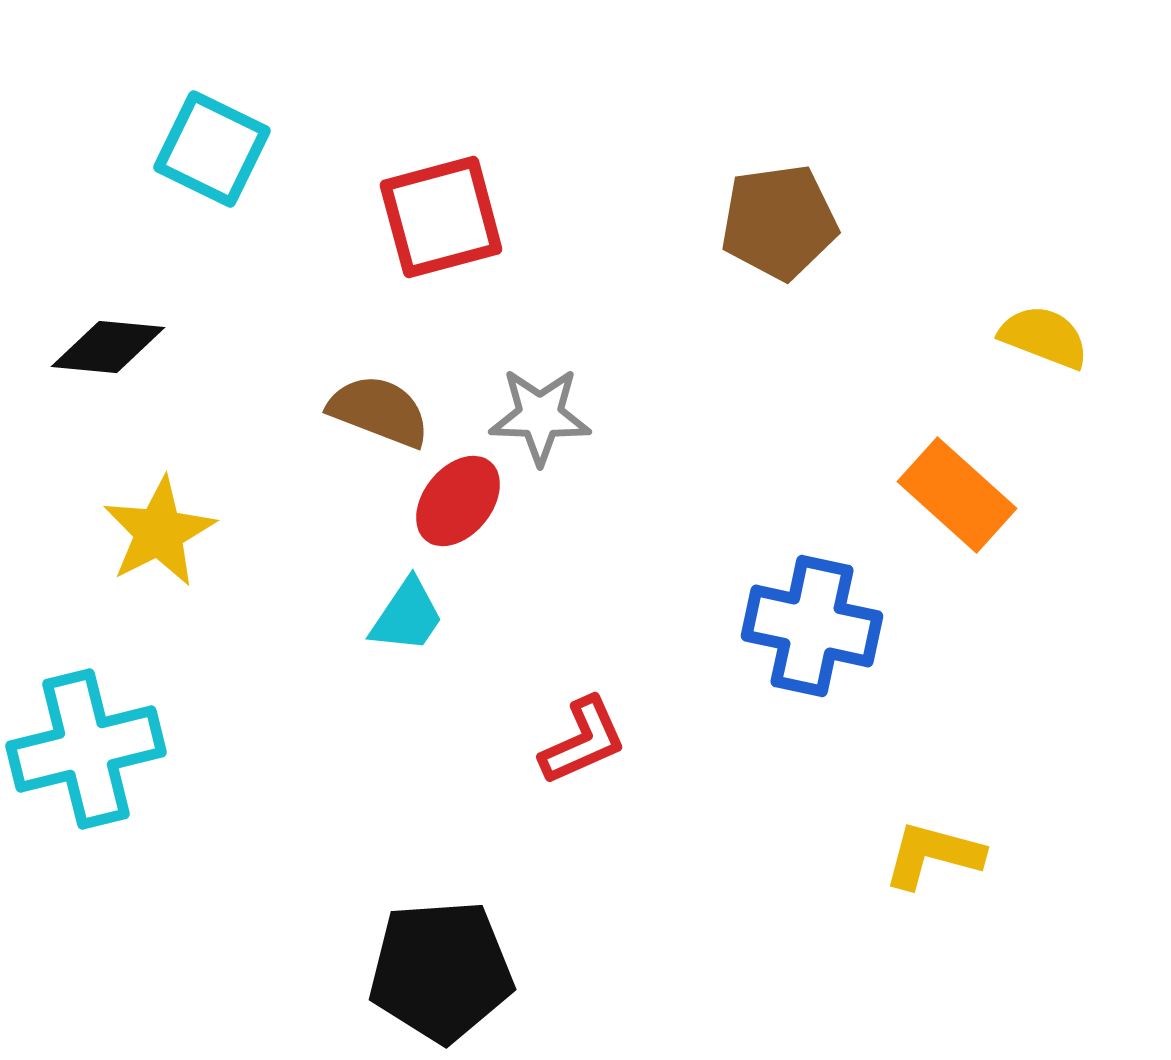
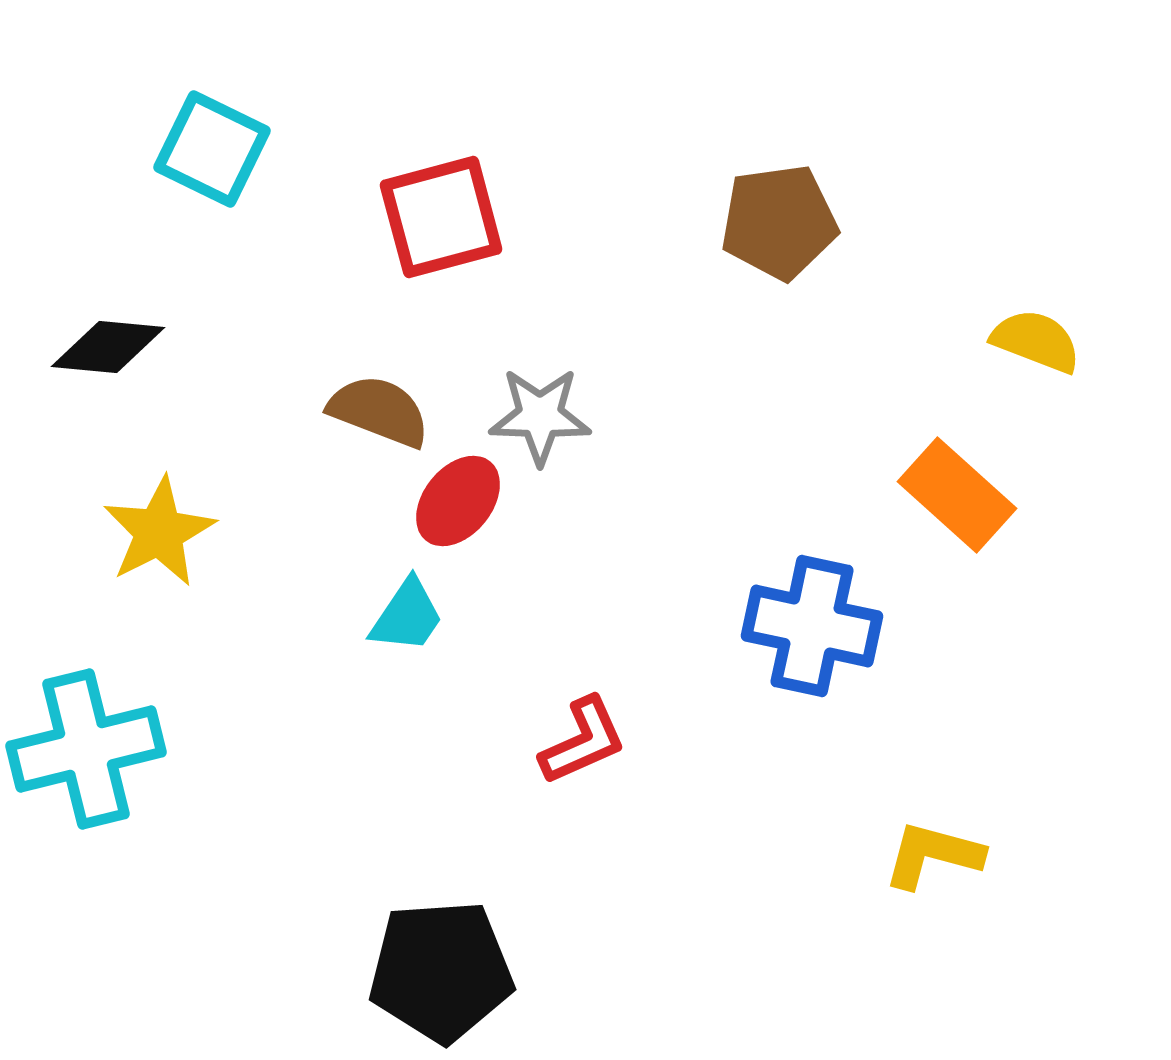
yellow semicircle: moved 8 px left, 4 px down
